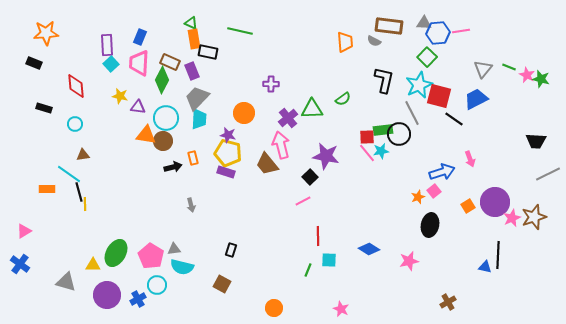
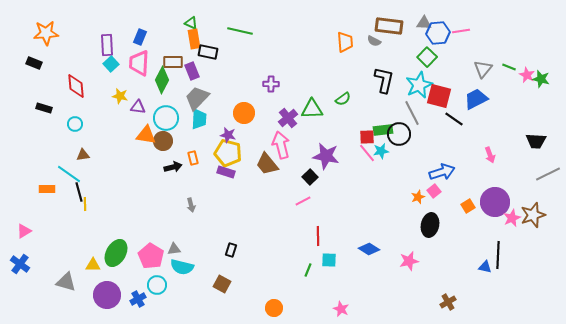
brown rectangle at (170, 62): moved 3 px right; rotated 24 degrees counterclockwise
pink arrow at (470, 159): moved 20 px right, 4 px up
brown star at (534, 217): moved 1 px left, 2 px up
